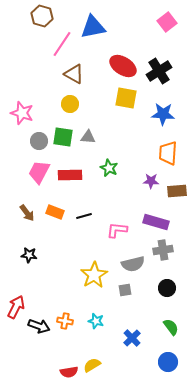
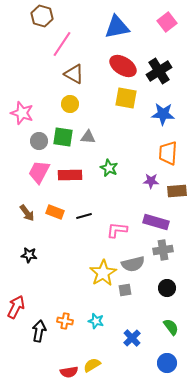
blue triangle: moved 24 px right
yellow star: moved 9 px right, 2 px up
black arrow: moved 5 px down; rotated 100 degrees counterclockwise
blue circle: moved 1 px left, 1 px down
